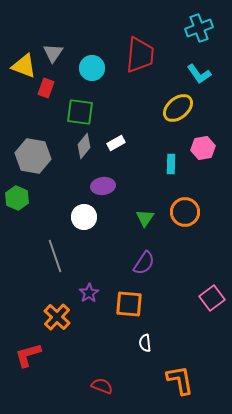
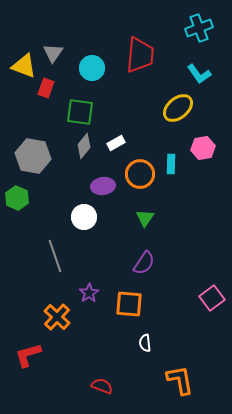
orange circle: moved 45 px left, 38 px up
